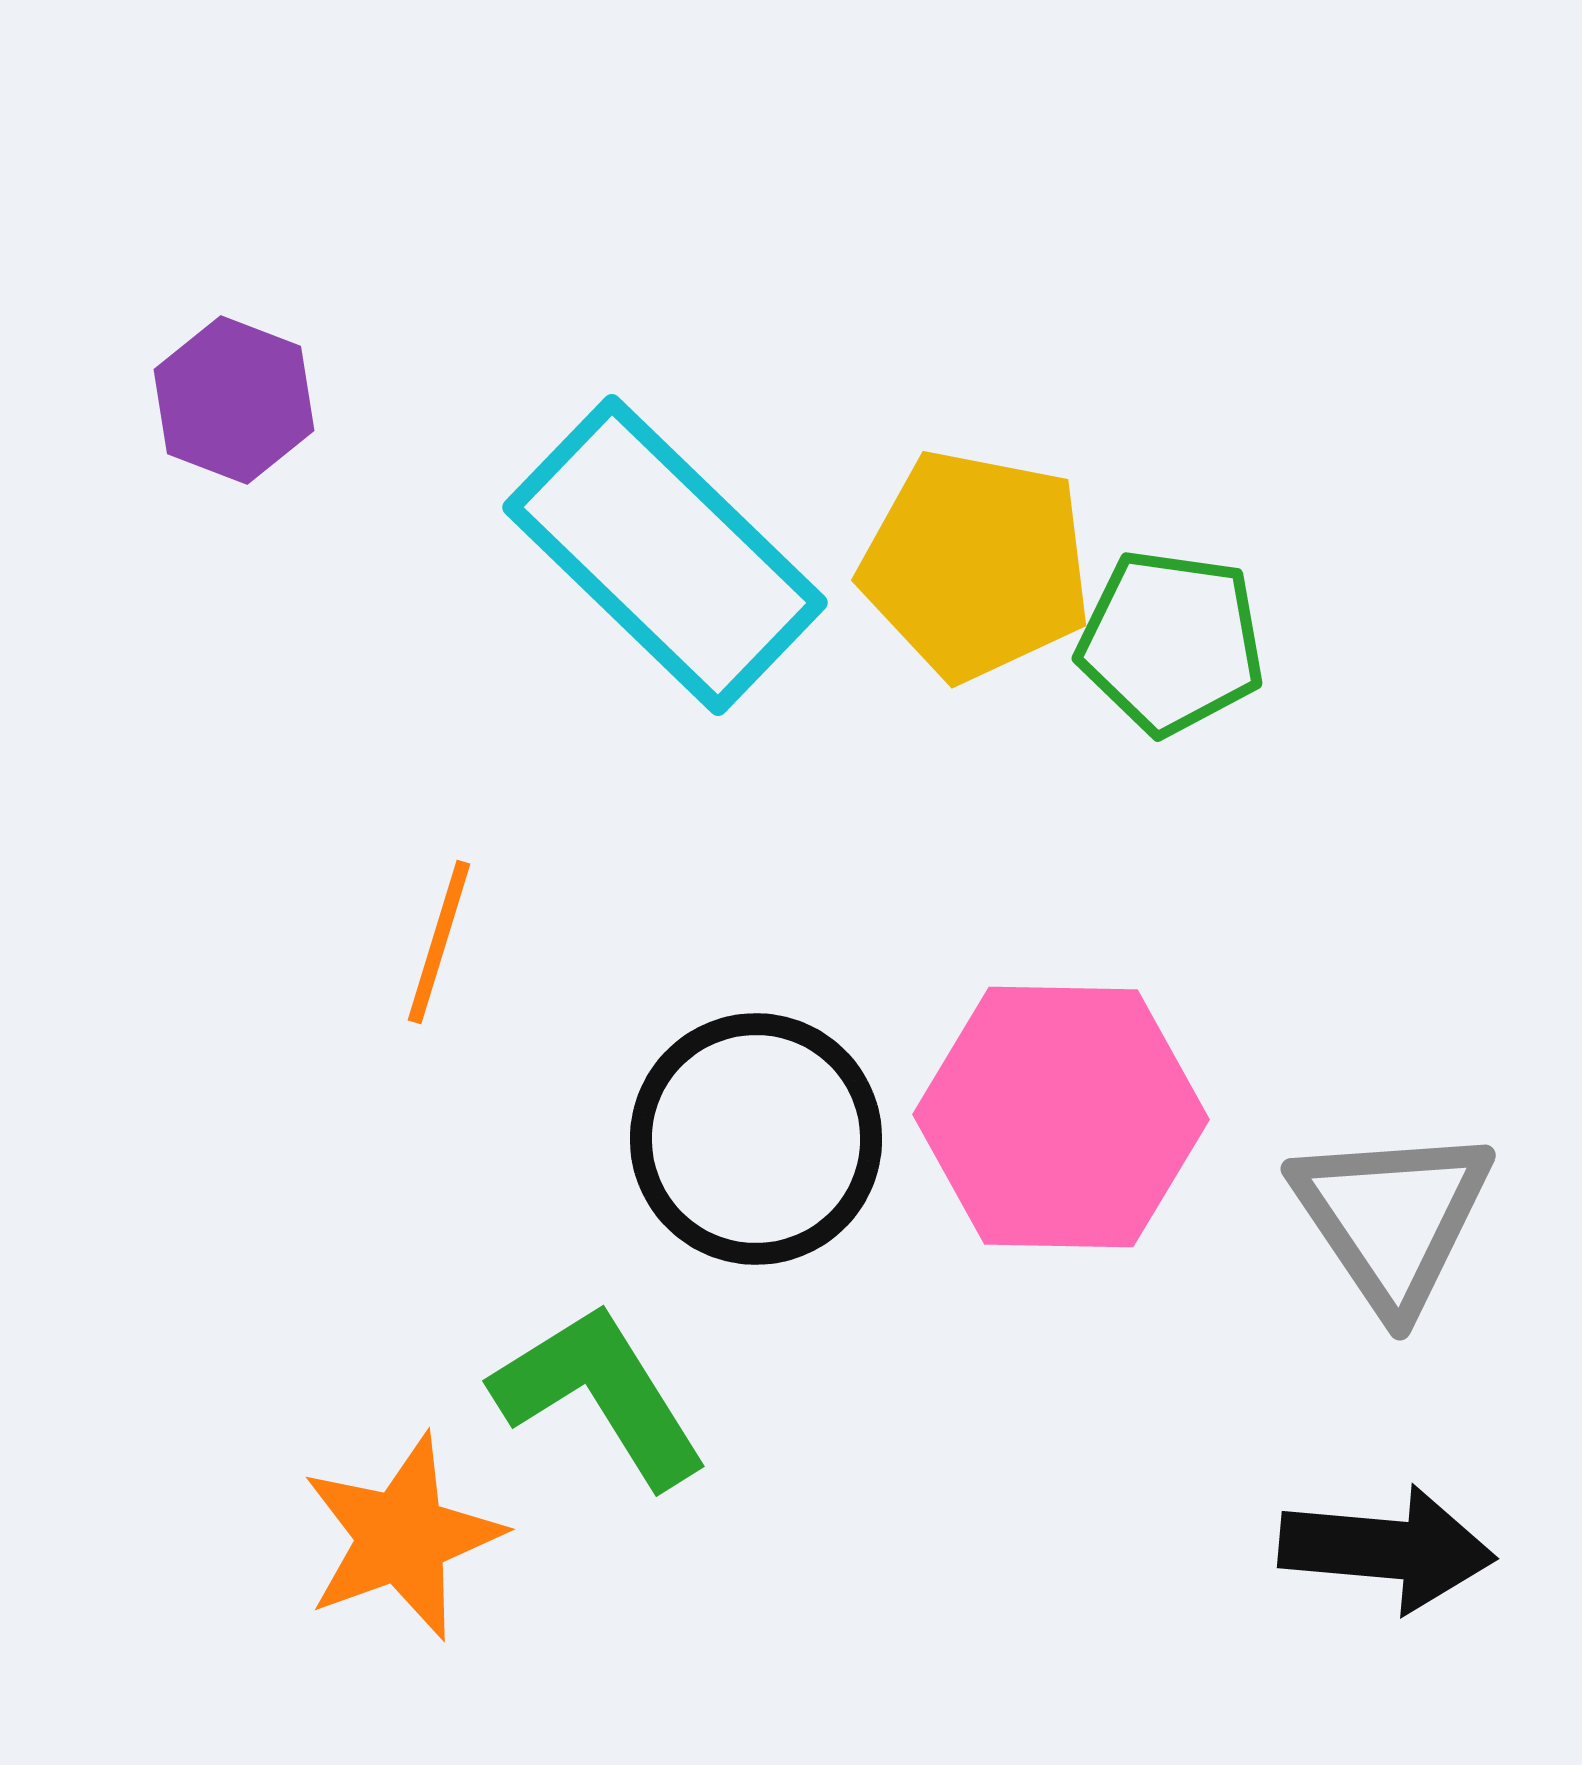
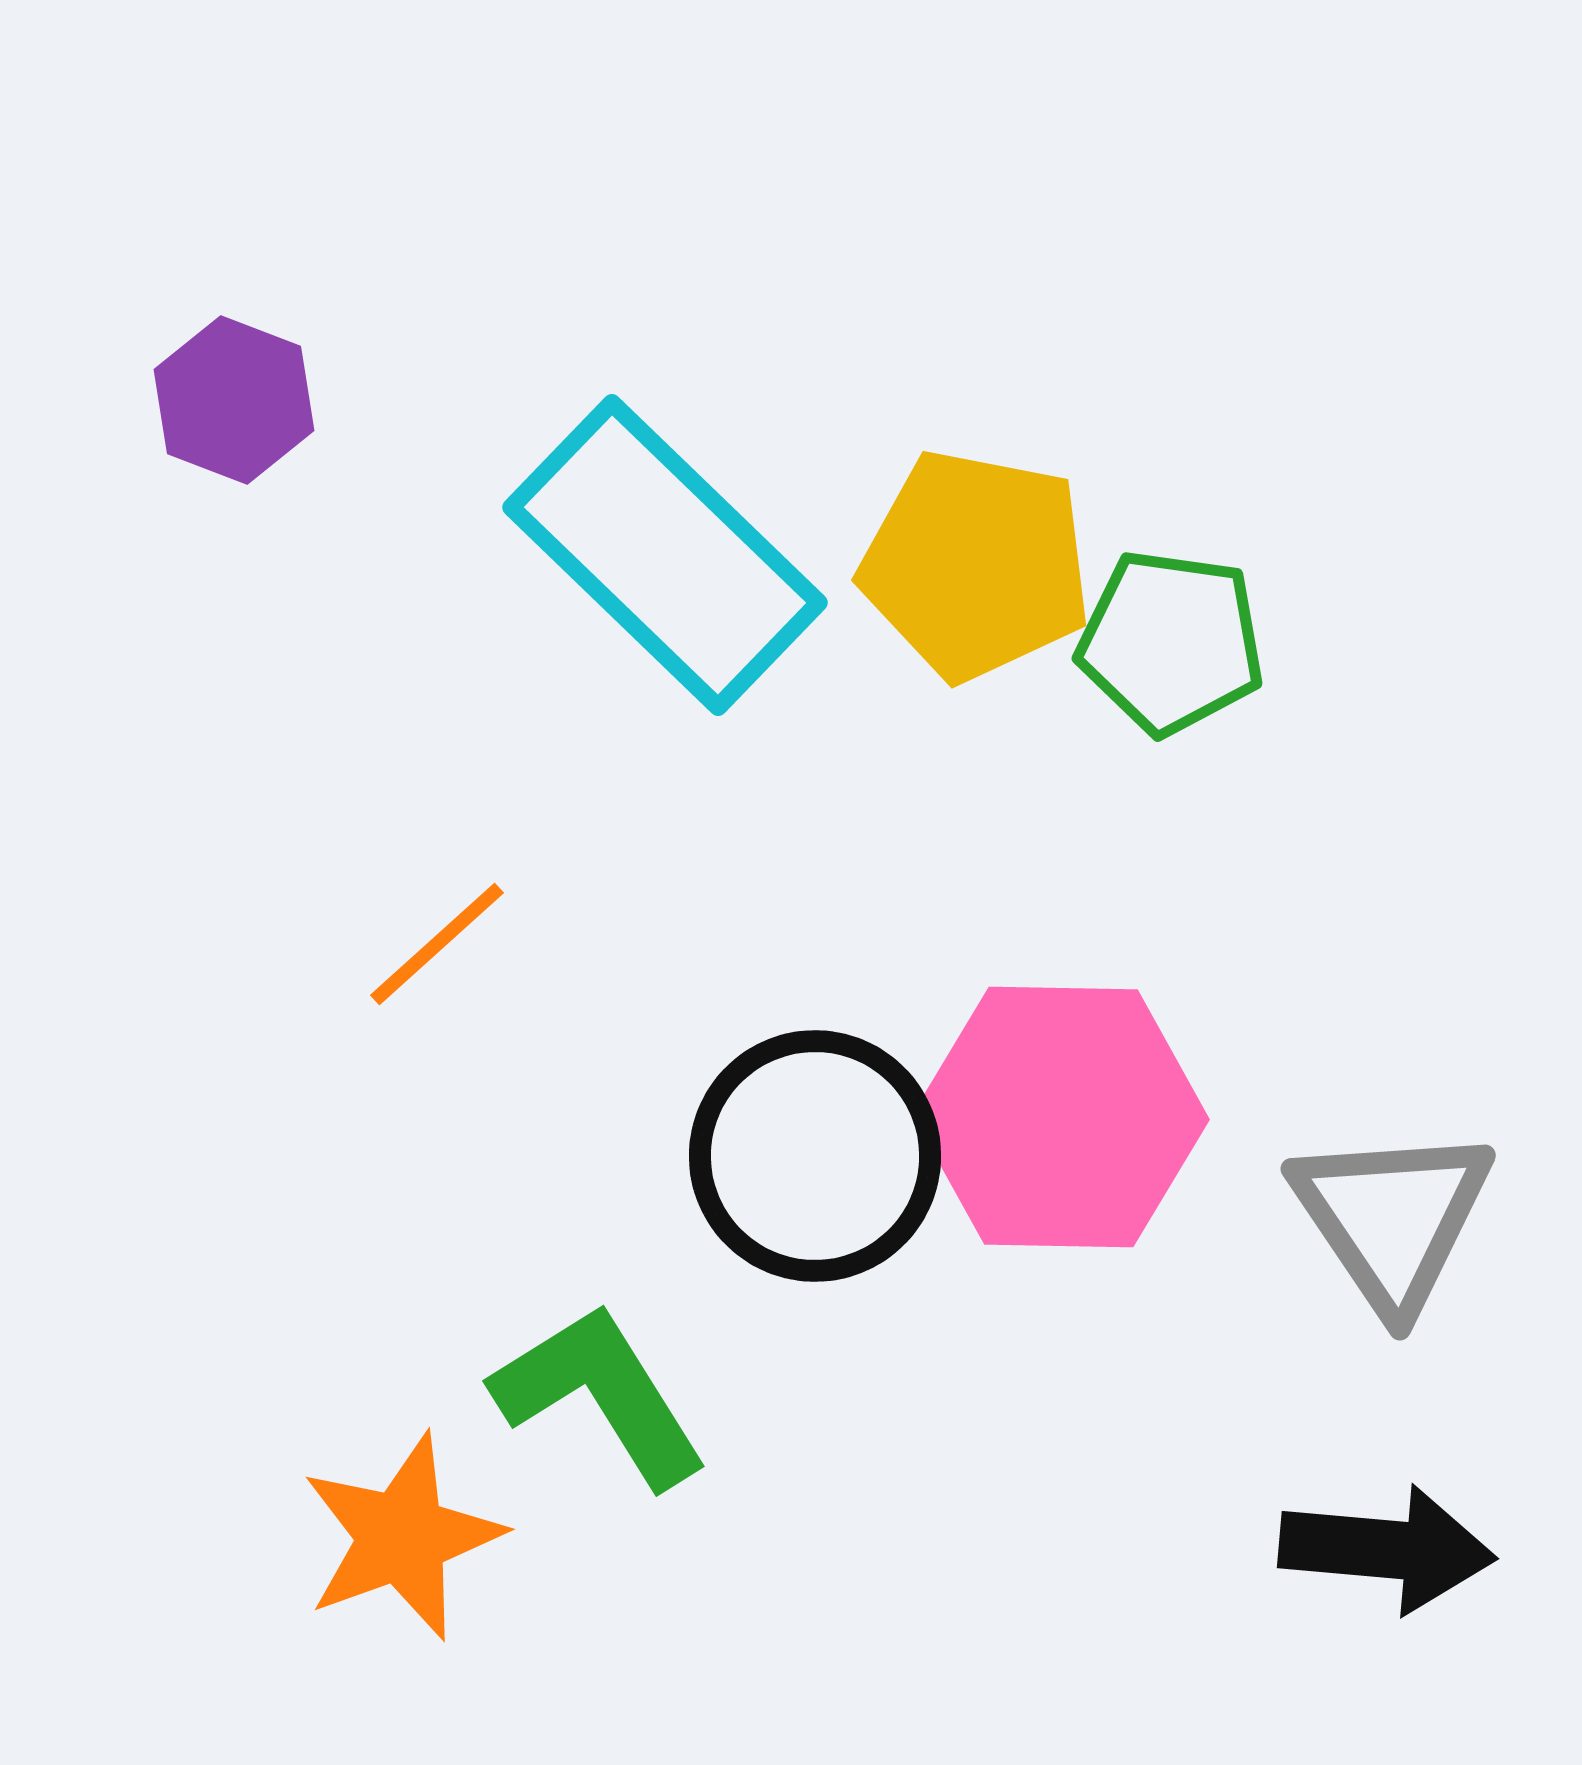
orange line: moved 2 px left, 2 px down; rotated 31 degrees clockwise
black circle: moved 59 px right, 17 px down
